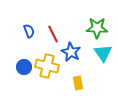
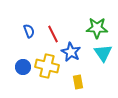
blue circle: moved 1 px left
yellow rectangle: moved 1 px up
